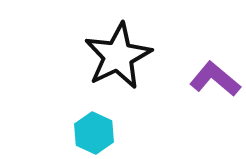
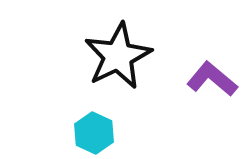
purple L-shape: moved 3 px left
